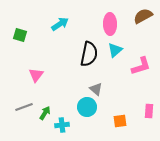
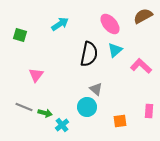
pink ellipse: rotated 40 degrees counterclockwise
pink L-shape: rotated 120 degrees counterclockwise
gray line: rotated 42 degrees clockwise
green arrow: rotated 72 degrees clockwise
cyan cross: rotated 32 degrees counterclockwise
